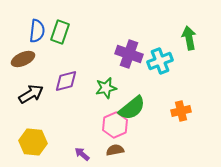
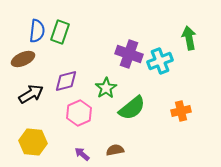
green star: rotated 20 degrees counterclockwise
pink hexagon: moved 36 px left, 12 px up
